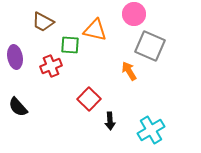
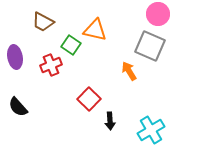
pink circle: moved 24 px right
green square: moved 1 px right; rotated 30 degrees clockwise
red cross: moved 1 px up
